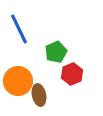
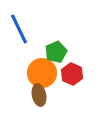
red hexagon: rotated 15 degrees counterclockwise
orange circle: moved 24 px right, 8 px up
